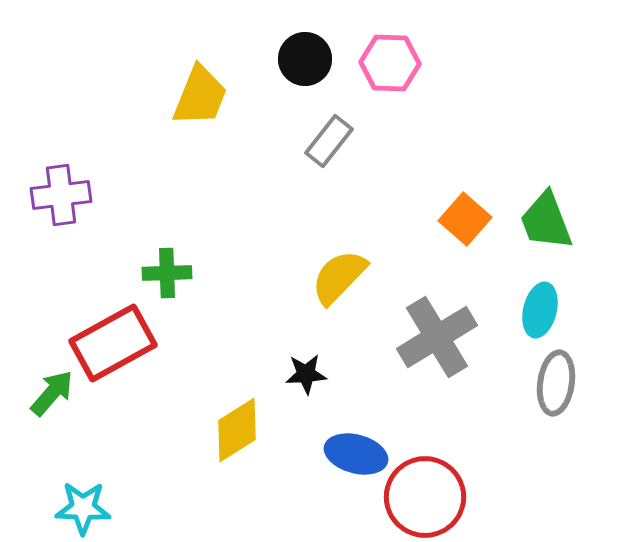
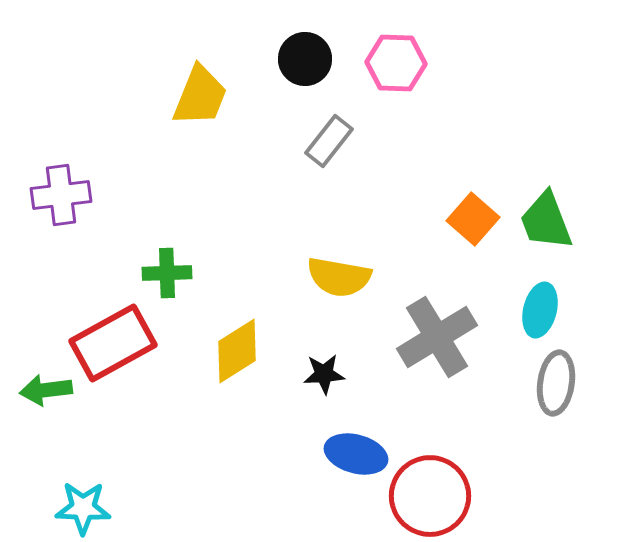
pink hexagon: moved 6 px right
orange square: moved 8 px right
yellow semicircle: rotated 124 degrees counterclockwise
black star: moved 18 px right
green arrow: moved 6 px left, 3 px up; rotated 138 degrees counterclockwise
yellow diamond: moved 79 px up
red circle: moved 5 px right, 1 px up
